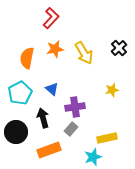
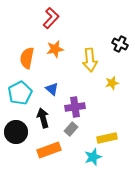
black cross: moved 1 px right, 4 px up; rotated 21 degrees counterclockwise
yellow arrow: moved 6 px right, 7 px down; rotated 25 degrees clockwise
yellow star: moved 7 px up
